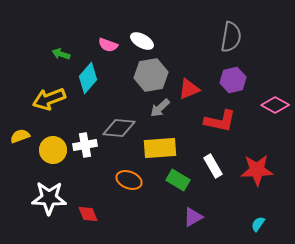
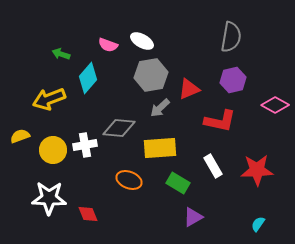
green rectangle: moved 3 px down
